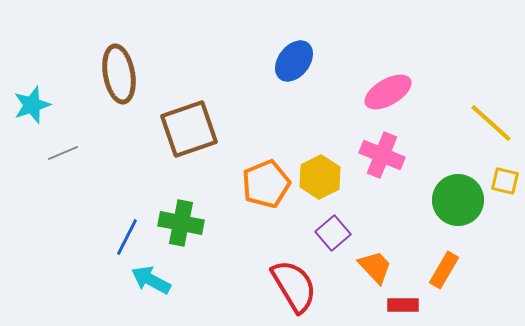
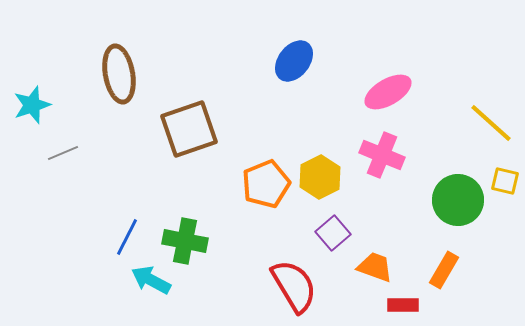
green cross: moved 4 px right, 18 px down
orange trapezoid: rotated 27 degrees counterclockwise
